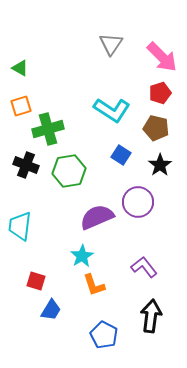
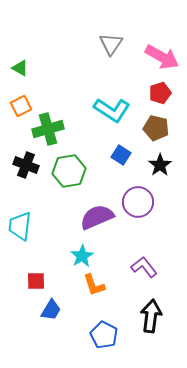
pink arrow: rotated 16 degrees counterclockwise
orange square: rotated 10 degrees counterclockwise
red square: rotated 18 degrees counterclockwise
